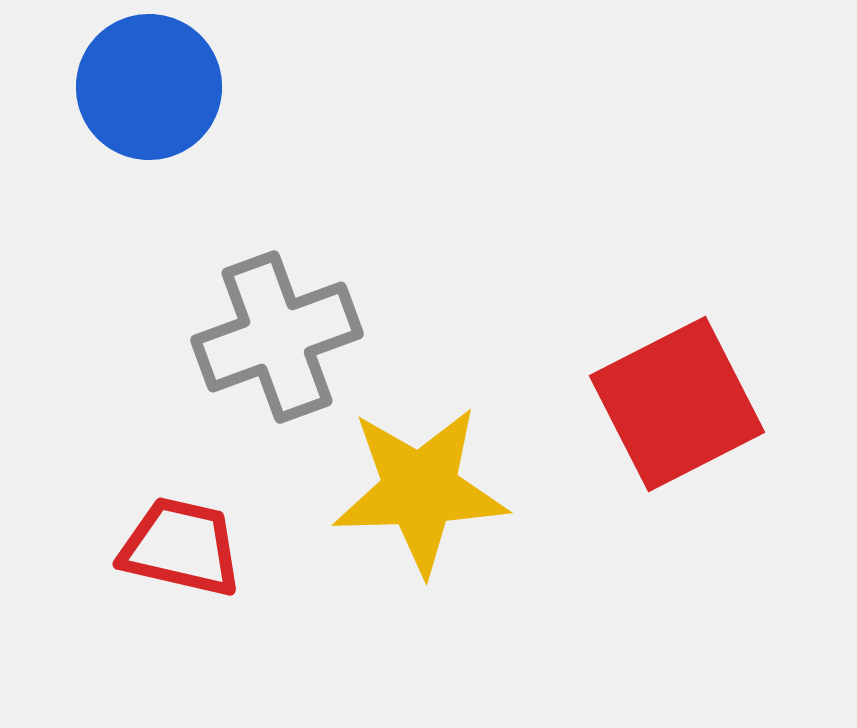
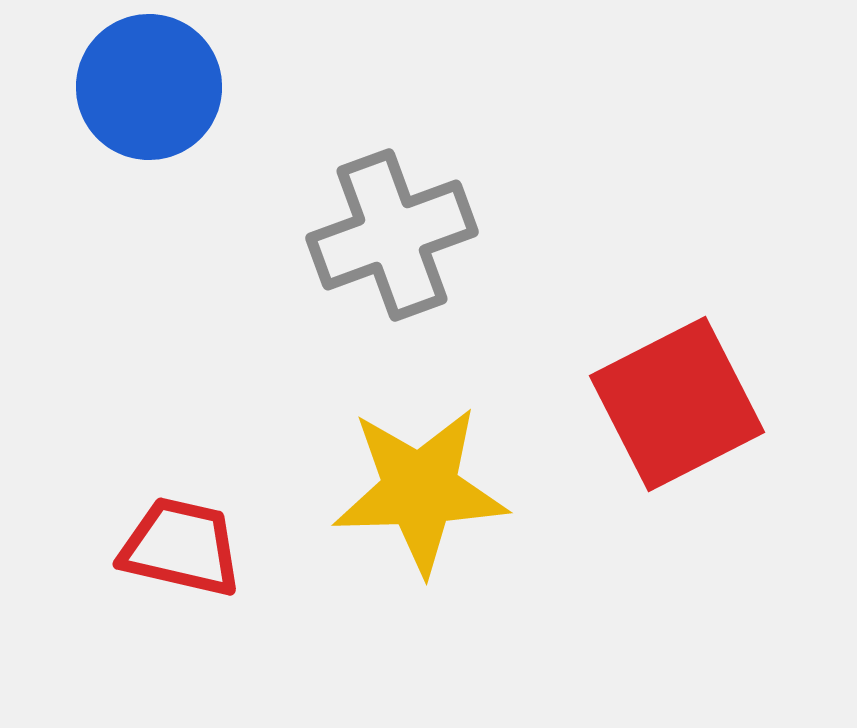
gray cross: moved 115 px right, 102 px up
